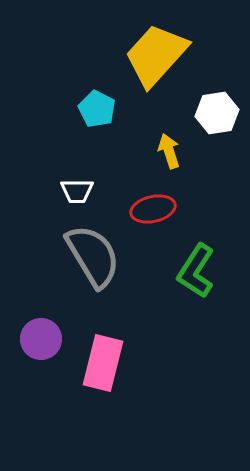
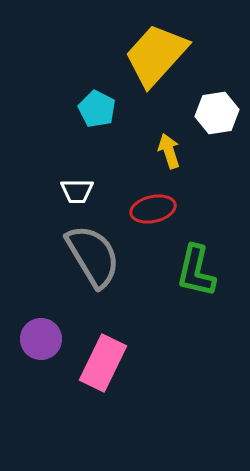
green L-shape: rotated 20 degrees counterclockwise
pink rectangle: rotated 12 degrees clockwise
